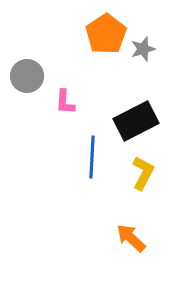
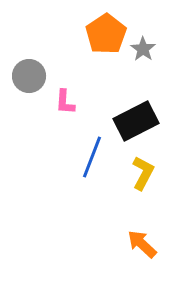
gray star: rotated 20 degrees counterclockwise
gray circle: moved 2 px right
blue line: rotated 18 degrees clockwise
orange arrow: moved 11 px right, 6 px down
